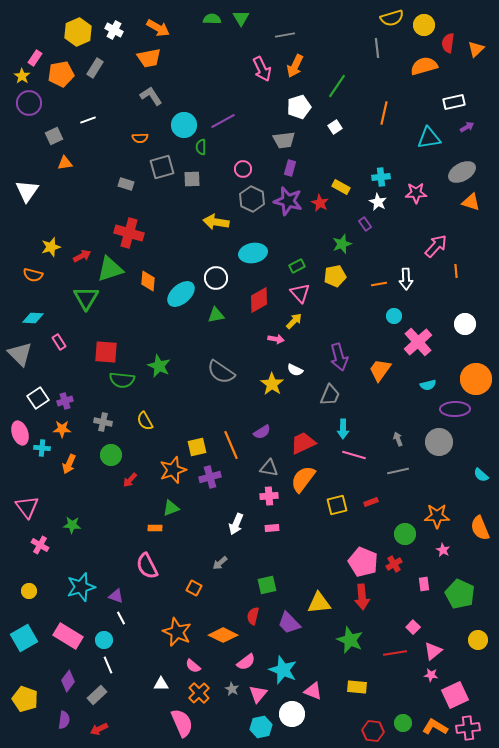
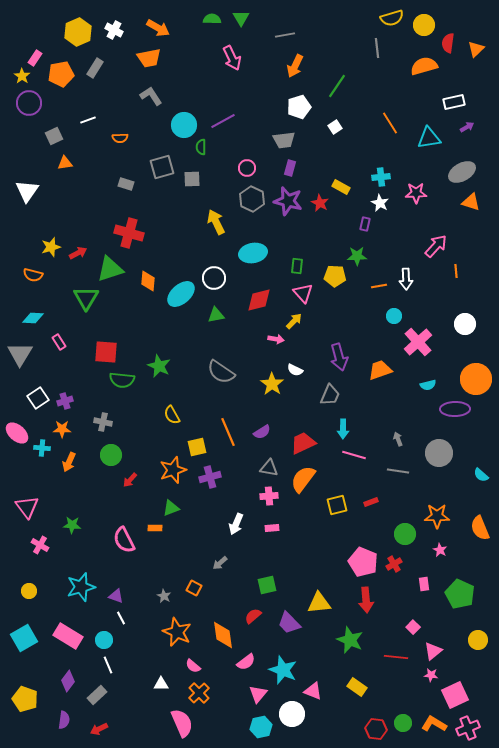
pink arrow at (262, 69): moved 30 px left, 11 px up
orange line at (384, 113): moved 6 px right, 10 px down; rotated 45 degrees counterclockwise
orange semicircle at (140, 138): moved 20 px left
pink circle at (243, 169): moved 4 px right, 1 px up
white star at (378, 202): moved 2 px right, 1 px down
yellow arrow at (216, 222): rotated 55 degrees clockwise
purple rectangle at (365, 224): rotated 48 degrees clockwise
green star at (342, 244): moved 15 px right, 12 px down; rotated 18 degrees clockwise
red arrow at (82, 256): moved 4 px left, 3 px up
green rectangle at (297, 266): rotated 56 degrees counterclockwise
yellow pentagon at (335, 276): rotated 15 degrees clockwise
white circle at (216, 278): moved 2 px left
orange line at (379, 284): moved 2 px down
pink triangle at (300, 293): moved 3 px right
red diamond at (259, 300): rotated 16 degrees clockwise
gray triangle at (20, 354): rotated 16 degrees clockwise
orange trapezoid at (380, 370): rotated 35 degrees clockwise
yellow semicircle at (145, 421): moved 27 px right, 6 px up
pink ellipse at (20, 433): moved 3 px left; rotated 30 degrees counterclockwise
gray circle at (439, 442): moved 11 px down
orange line at (231, 445): moved 3 px left, 13 px up
orange arrow at (69, 464): moved 2 px up
gray line at (398, 471): rotated 20 degrees clockwise
pink star at (443, 550): moved 3 px left
pink semicircle at (147, 566): moved 23 px left, 26 px up
red arrow at (362, 597): moved 4 px right, 3 px down
red semicircle at (253, 616): rotated 36 degrees clockwise
orange diamond at (223, 635): rotated 56 degrees clockwise
red line at (395, 653): moved 1 px right, 4 px down; rotated 15 degrees clockwise
yellow rectangle at (357, 687): rotated 30 degrees clockwise
gray star at (232, 689): moved 68 px left, 93 px up
orange L-shape at (435, 727): moved 1 px left, 3 px up
pink cross at (468, 728): rotated 15 degrees counterclockwise
red hexagon at (373, 731): moved 3 px right, 2 px up
